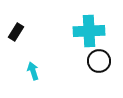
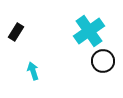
cyan cross: rotated 32 degrees counterclockwise
black circle: moved 4 px right
